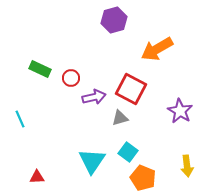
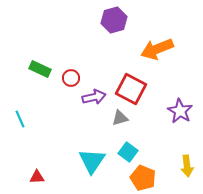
orange arrow: rotated 8 degrees clockwise
